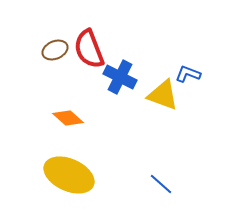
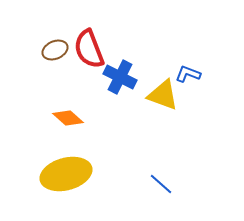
yellow ellipse: moved 3 px left, 1 px up; rotated 39 degrees counterclockwise
